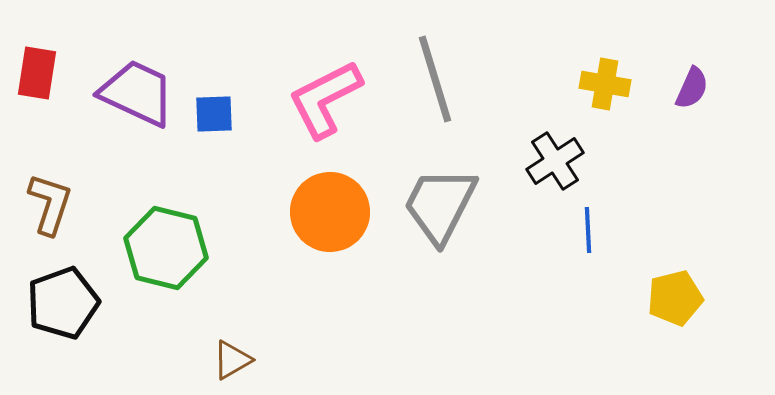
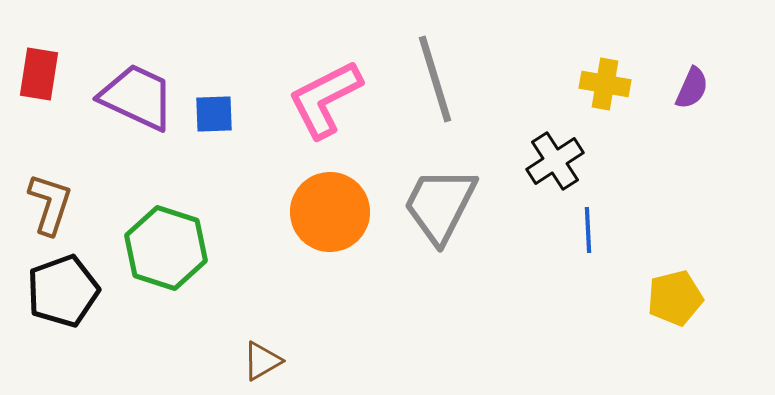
red rectangle: moved 2 px right, 1 px down
purple trapezoid: moved 4 px down
green hexagon: rotated 4 degrees clockwise
black pentagon: moved 12 px up
brown triangle: moved 30 px right, 1 px down
